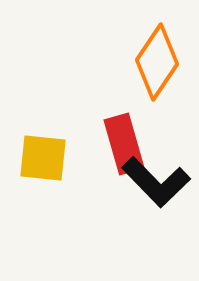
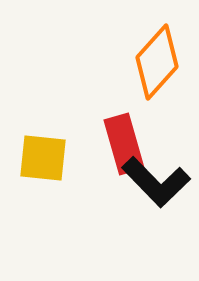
orange diamond: rotated 8 degrees clockwise
